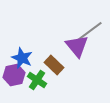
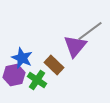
purple triangle: moved 2 px left; rotated 20 degrees clockwise
